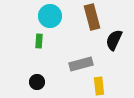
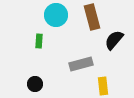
cyan circle: moved 6 px right, 1 px up
black semicircle: rotated 15 degrees clockwise
black circle: moved 2 px left, 2 px down
yellow rectangle: moved 4 px right
